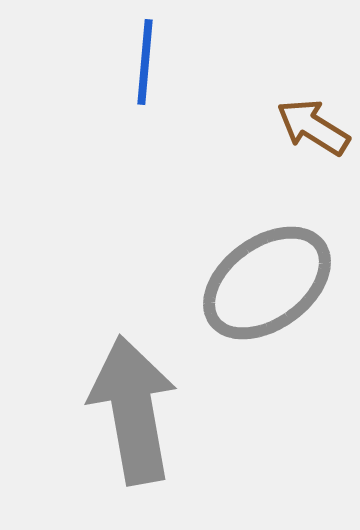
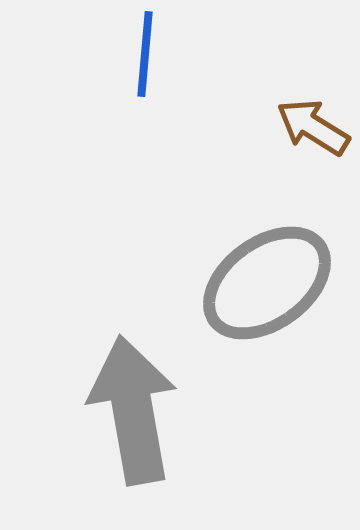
blue line: moved 8 px up
